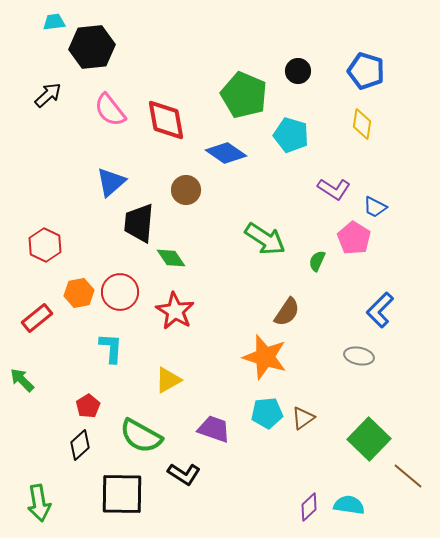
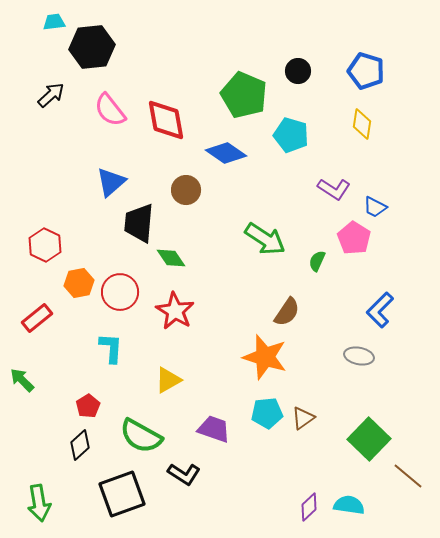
black arrow at (48, 95): moved 3 px right
orange hexagon at (79, 293): moved 10 px up
black square at (122, 494): rotated 21 degrees counterclockwise
